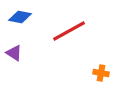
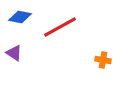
red line: moved 9 px left, 4 px up
orange cross: moved 2 px right, 13 px up
